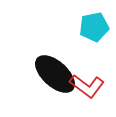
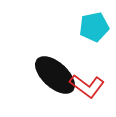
black ellipse: moved 1 px down
